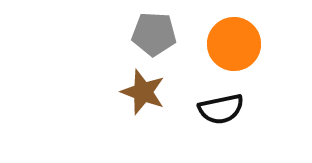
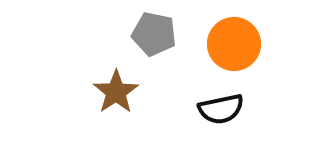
gray pentagon: rotated 9 degrees clockwise
brown star: moved 27 px left; rotated 18 degrees clockwise
